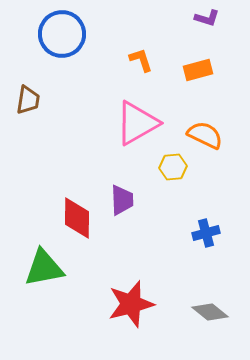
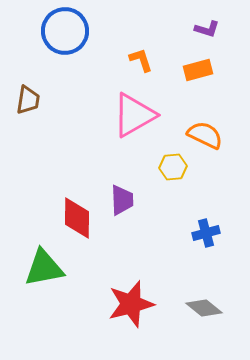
purple L-shape: moved 11 px down
blue circle: moved 3 px right, 3 px up
pink triangle: moved 3 px left, 8 px up
gray diamond: moved 6 px left, 4 px up
